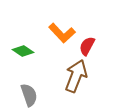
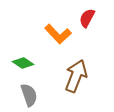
orange L-shape: moved 4 px left, 1 px down
red semicircle: moved 28 px up
green diamond: moved 12 px down
